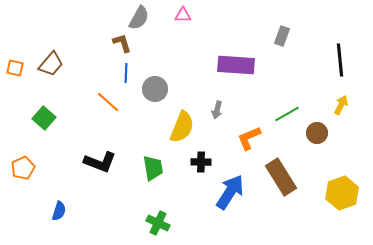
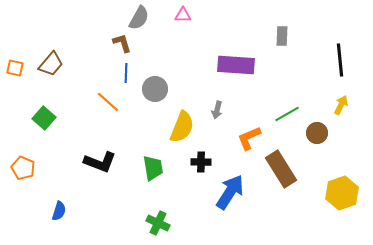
gray rectangle: rotated 18 degrees counterclockwise
orange pentagon: rotated 25 degrees counterclockwise
brown rectangle: moved 8 px up
